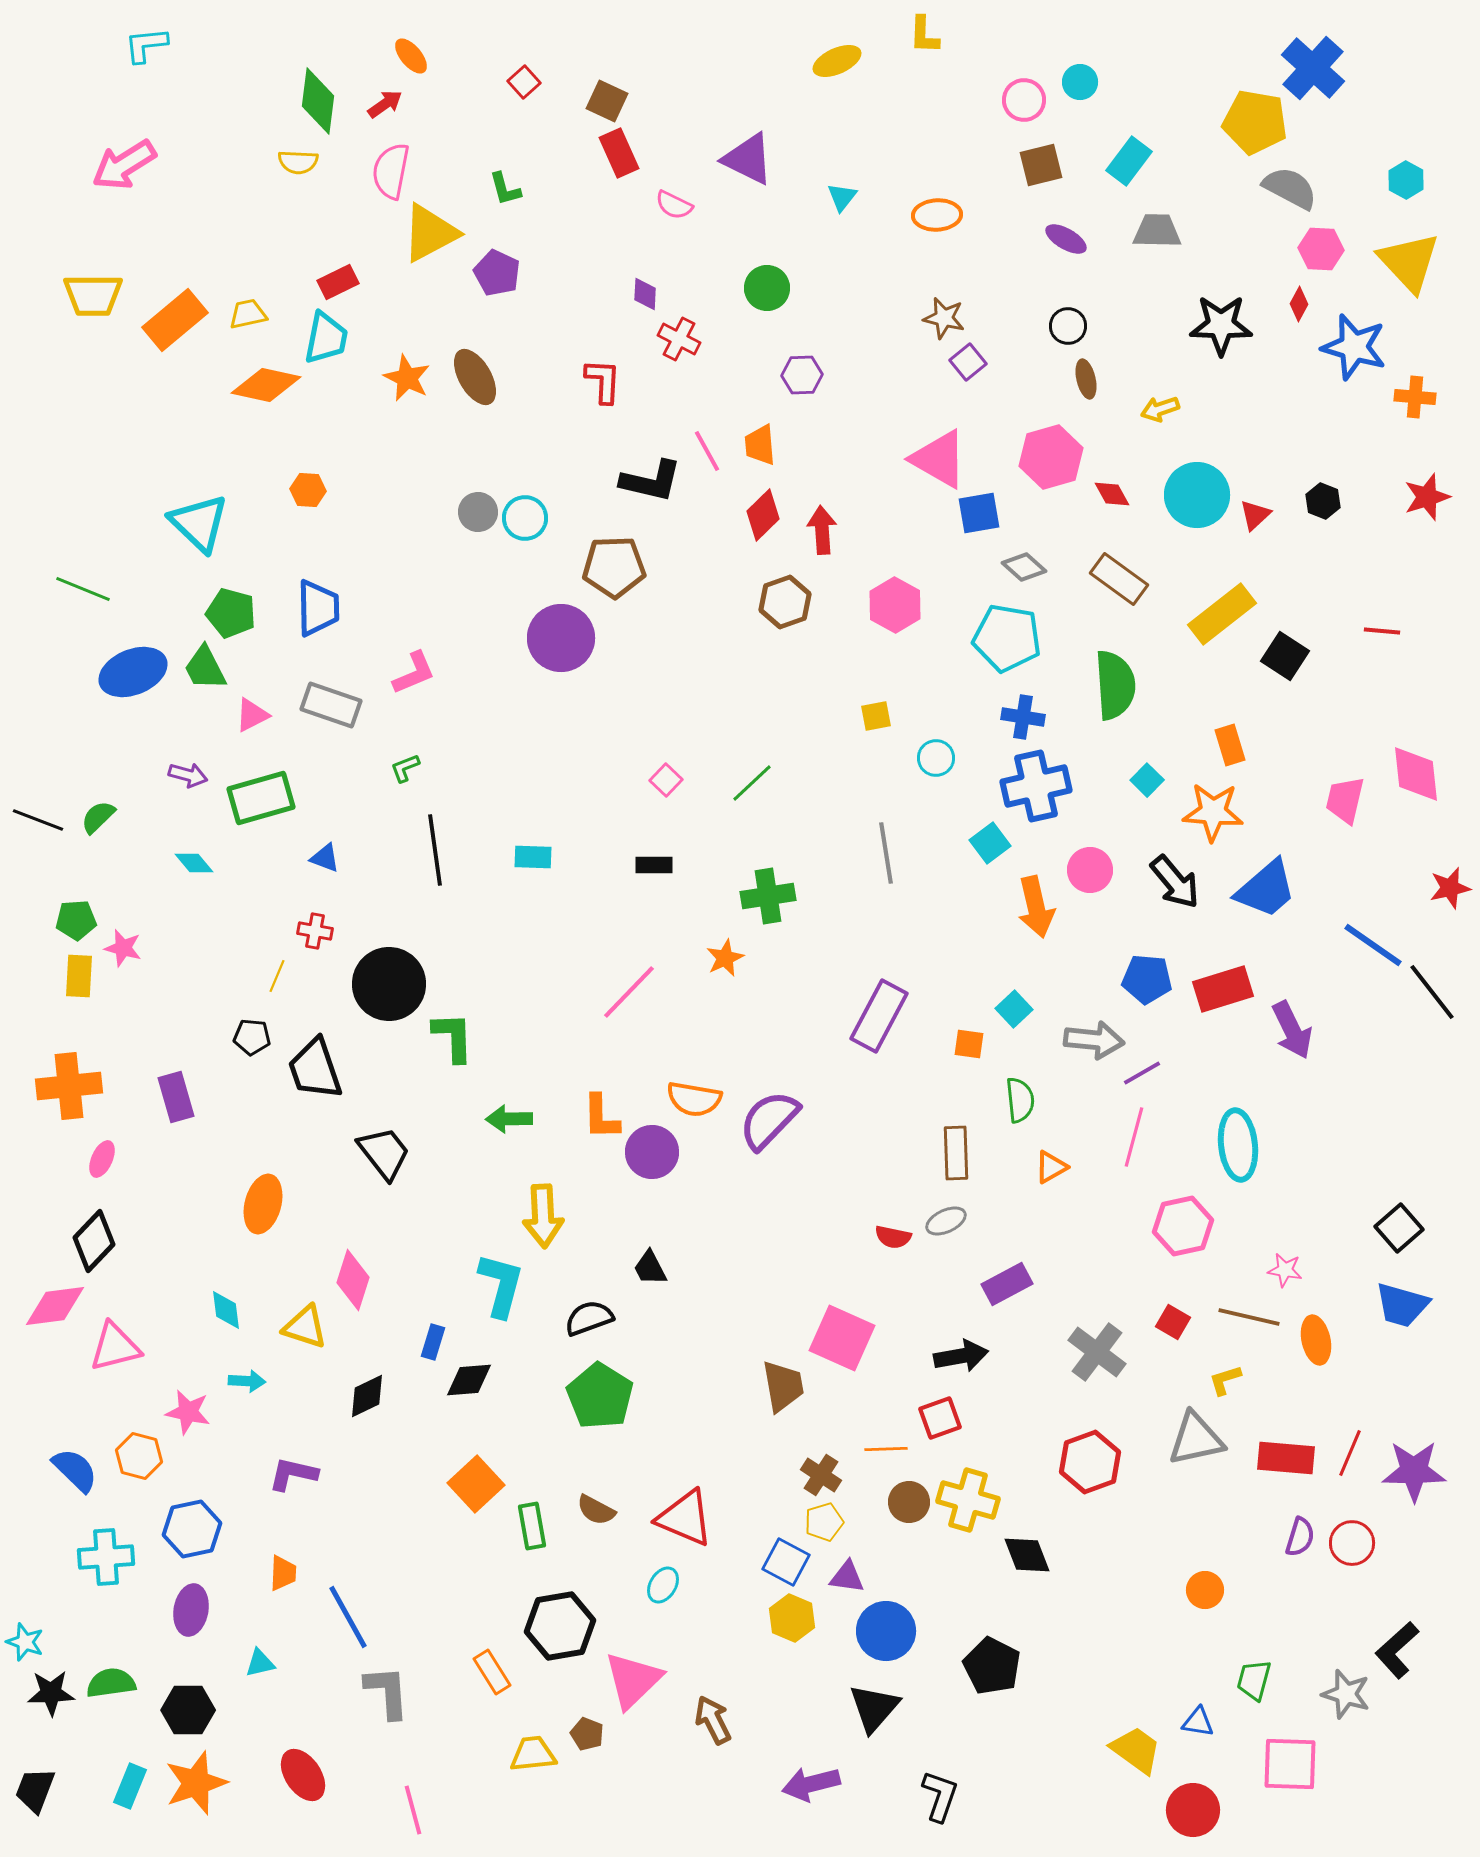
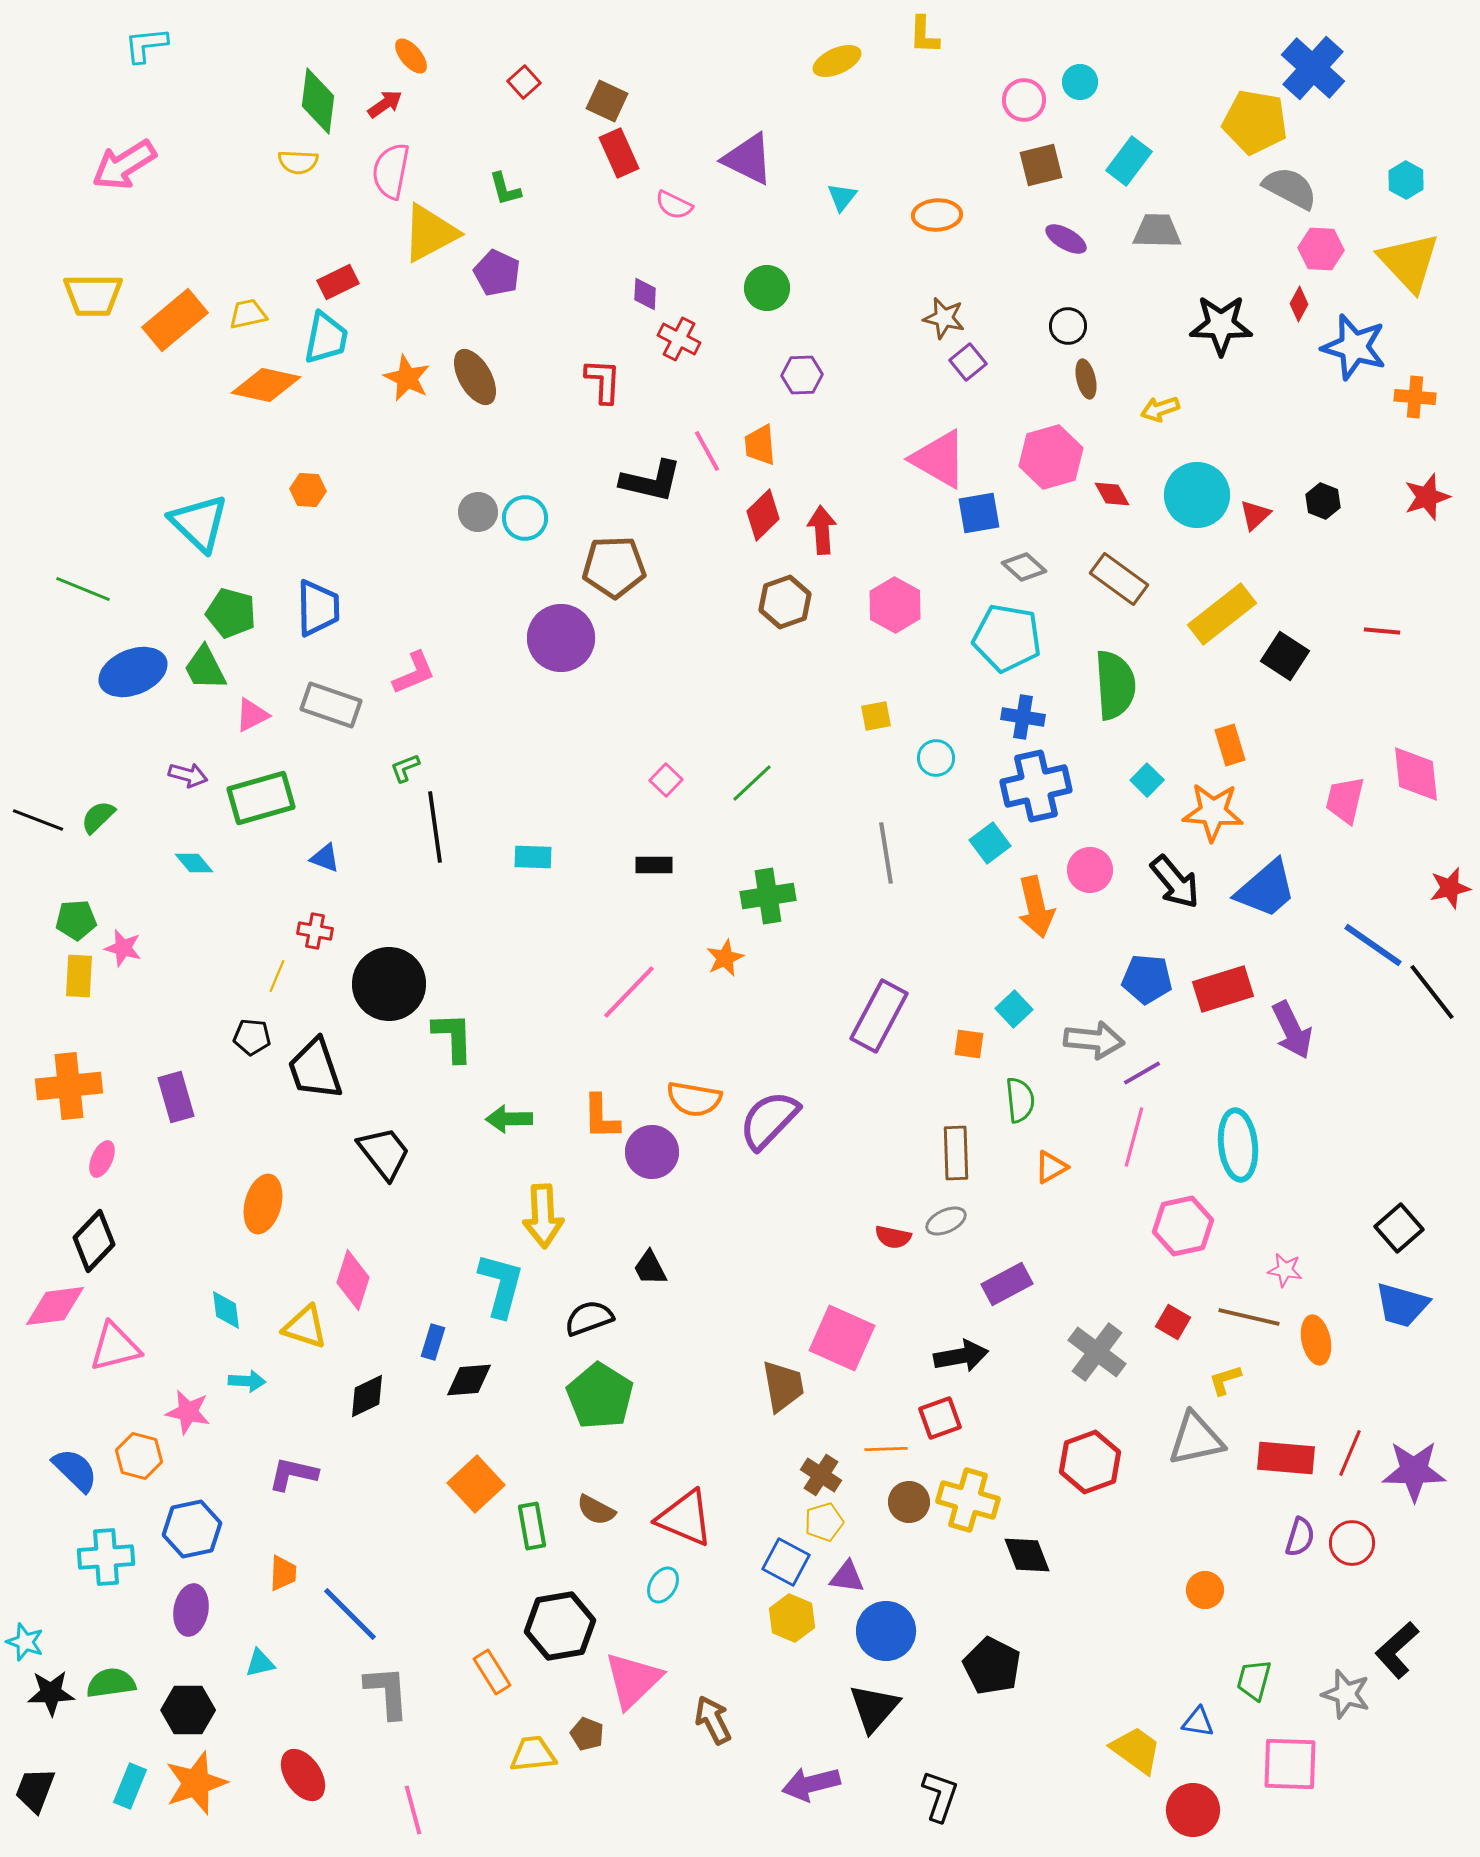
black line at (435, 850): moved 23 px up
blue line at (348, 1617): moved 2 px right, 3 px up; rotated 16 degrees counterclockwise
